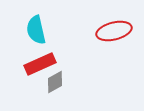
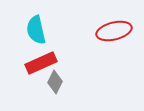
red rectangle: moved 1 px right, 1 px up
gray diamond: rotated 35 degrees counterclockwise
